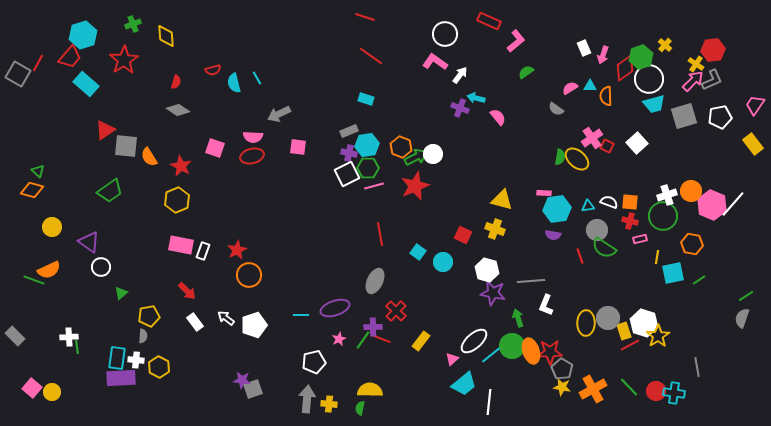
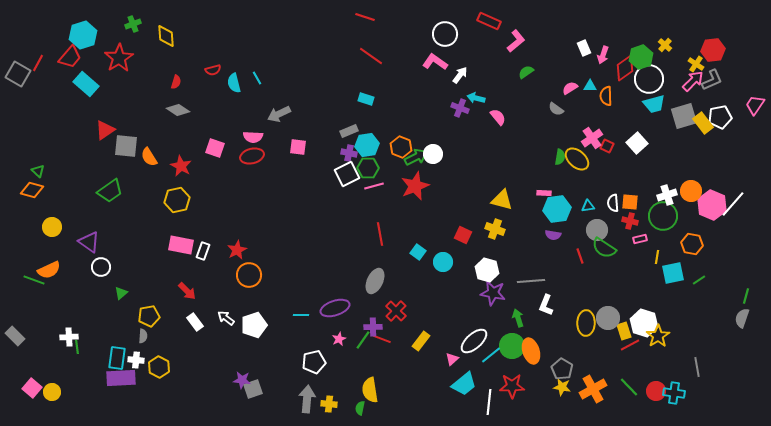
red star at (124, 60): moved 5 px left, 2 px up
yellow rectangle at (753, 144): moved 50 px left, 21 px up
yellow hexagon at (177, 200): rotated 10 degrees clockwise
white semicircle at (609, 202): moved 4 px right, 1 px down; rotated 114 degrees counterclockwise
green line at (746, 296): rotated 42 degrees counterclockwise
red star at (550, 352): moved 38 px left, 34 px down
yellow semicircle at (370, 390): rotated 100 degrees counterclockwise
